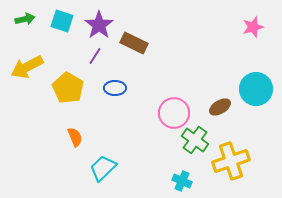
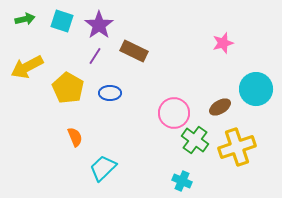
pink star: moved 30 px left, 16 px down
brown rectangle: moved 8 px down
blue ellipse: moved 5 px left, 5 px down
yellow cross: moved 6 px right, 14 px up
